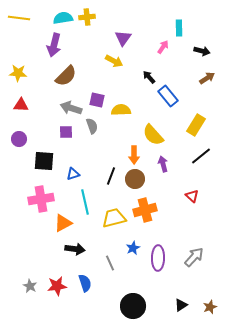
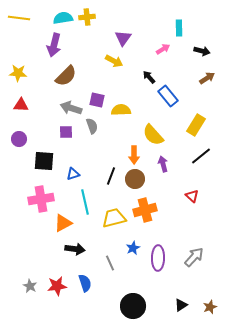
pink arrow at (163, 47): moved 2 px down; rotated 24 degrees clockwise
